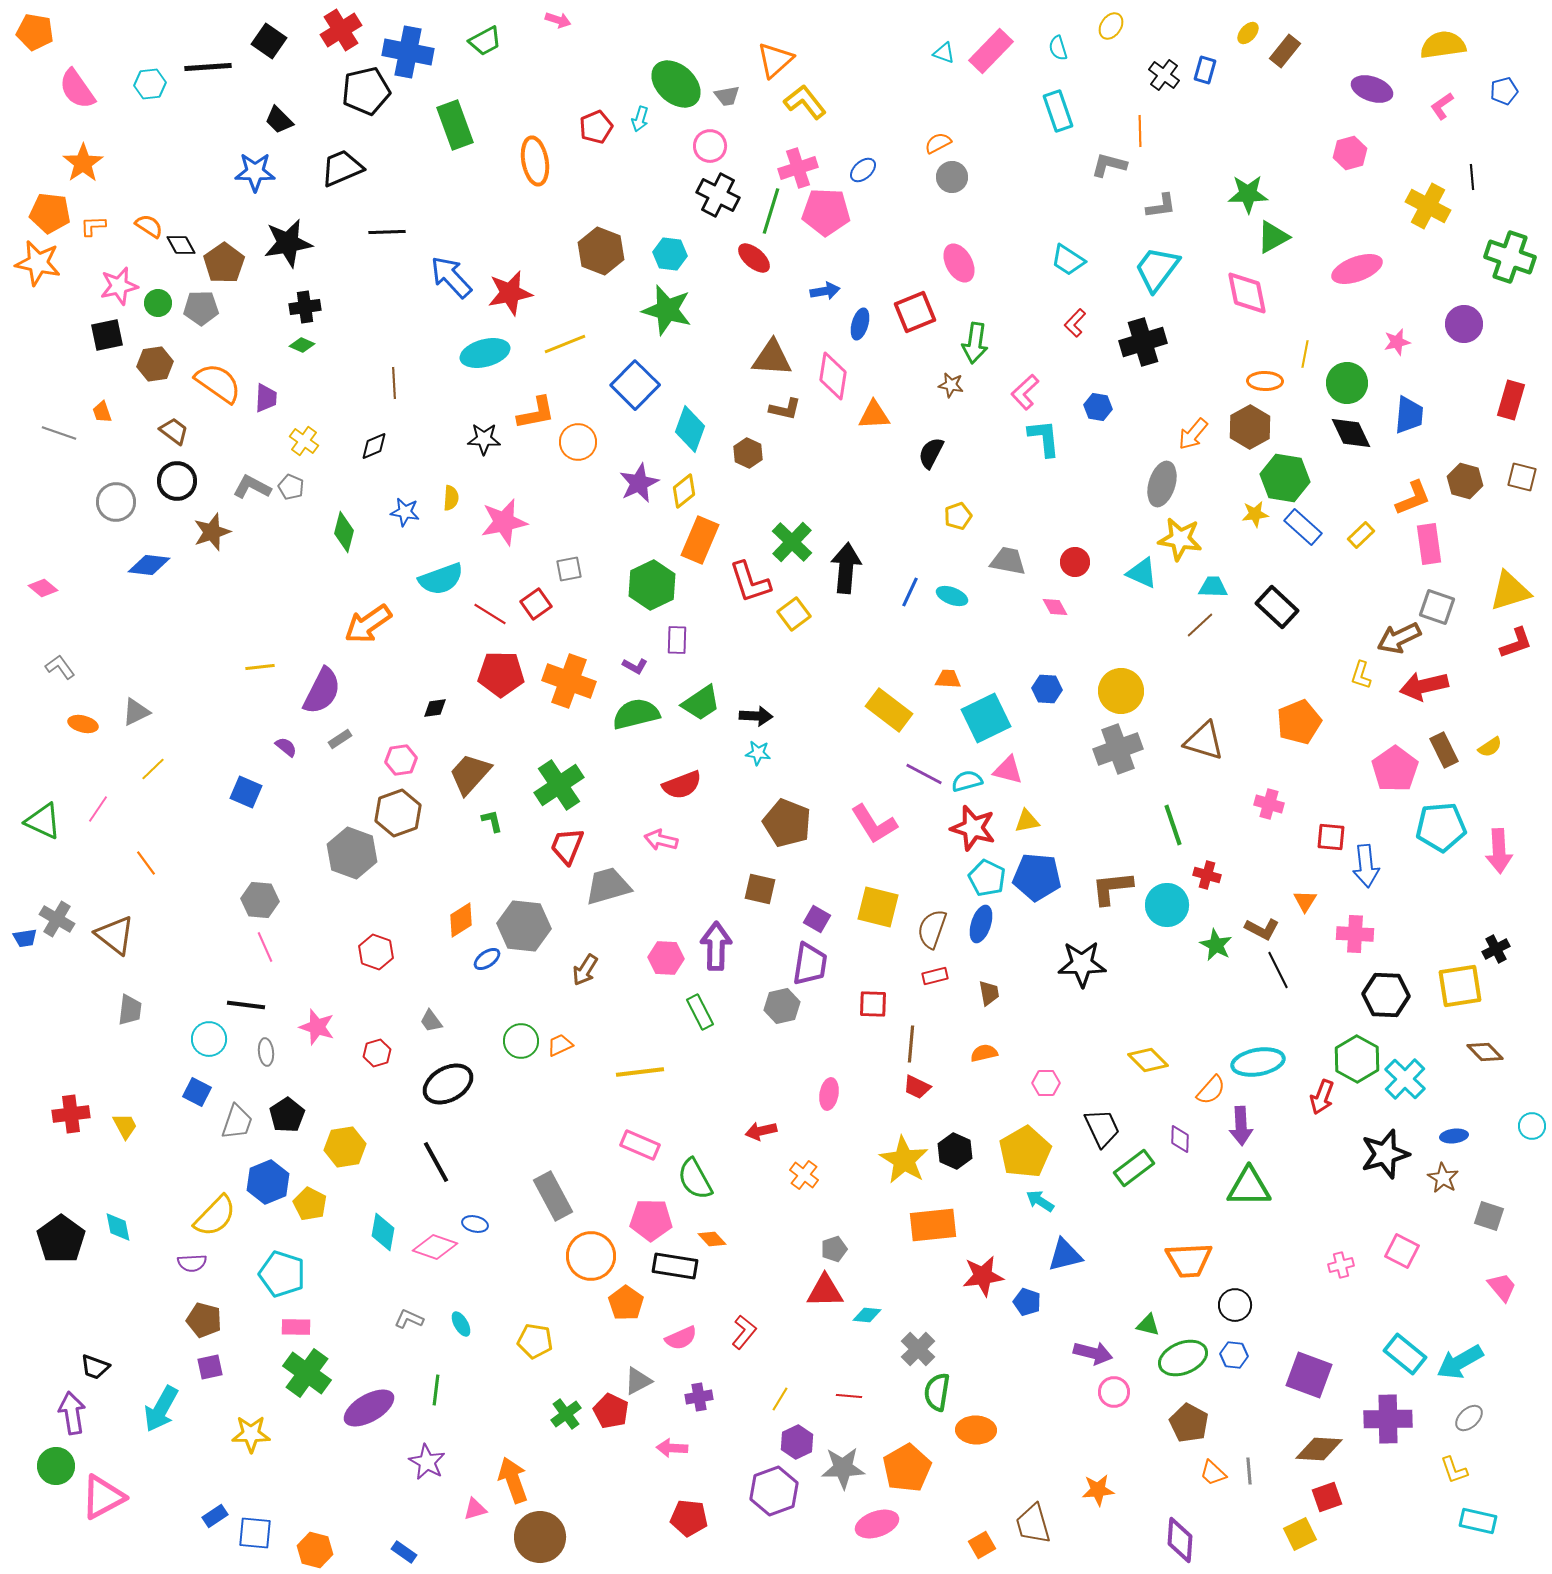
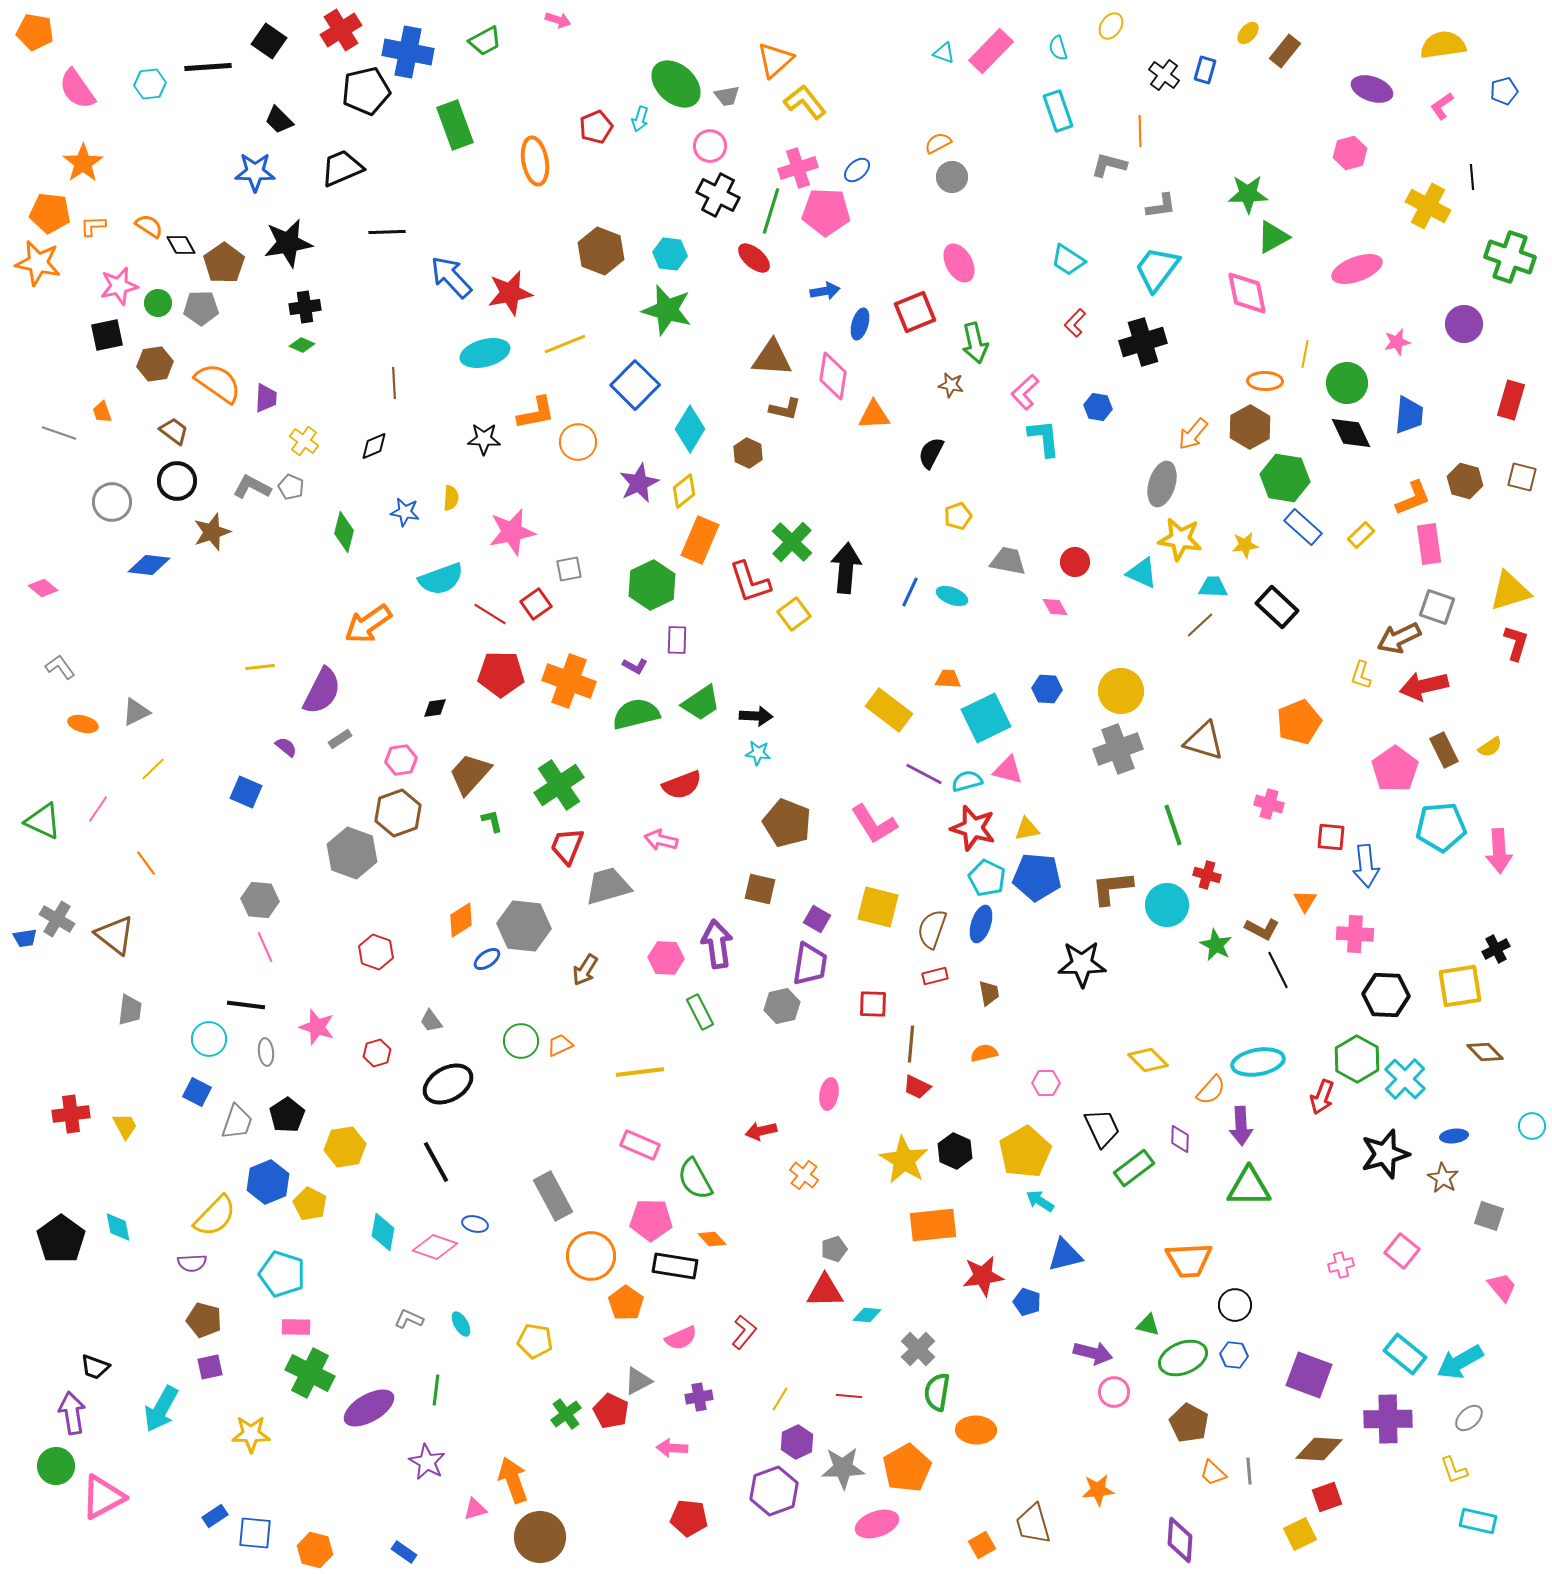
blue ellipse at (863, 170): moved 6 px left
green arrow at (975, 343): rotated 21 degrees counterclockwise
cyan diamond at (690, 429): rotated 12 degrees clockwise
gray circle at (116, 502): moved 4 px left
yellow star at (1255, 514): moved 10 px left, 31 px down
pink star at (504, 522): moved 8 px right, 10 px down
red L-shape at (1516, 643): rotated 54 degrees counterclockwise
yellow triangle at (1027, 821): moved 8 px down
purple arrow at (716, 946): moved 1 px right, 2 px up; rotated 9 degrees counterclockwise
pink square at (1402, 1251): rotated 12 degrees clockwise
green cross at (307, 1373): moved 3 px right; rotated 9 degrees counterclockwise
